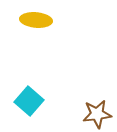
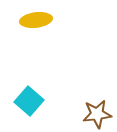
yellow ellipse: rotated 12 degrees counterclockwise
